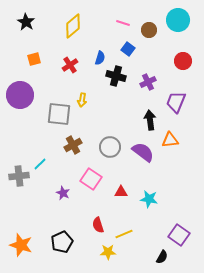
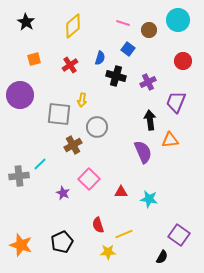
gray circle: moved 13 px left, 20 px up
purple semicircle: rotated 30 degrees clockwise
pink square: moved 2 px left; rotated 10 degrees clockwise
